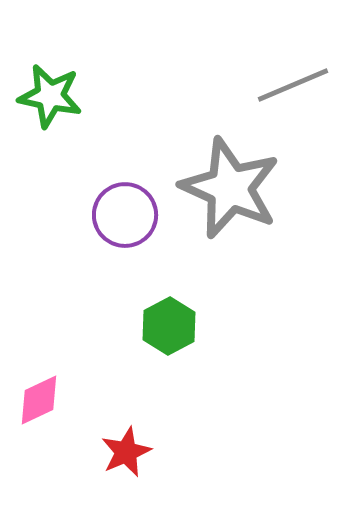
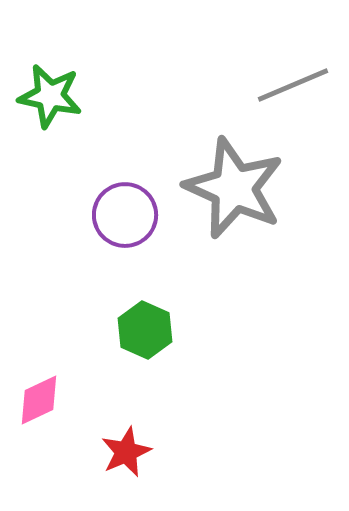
gray star: moved 4 px right
green hexagon: moved 24 px left, 4 px down; rotated 8 degrees counterclockwise
